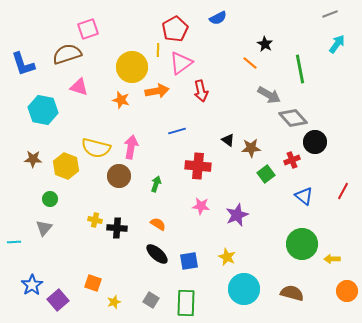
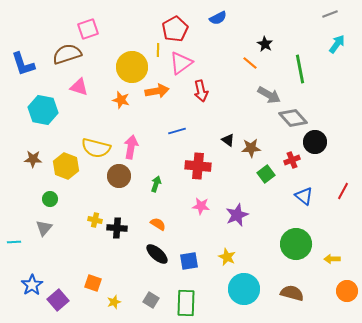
green circle at (302, 244): moved 6 px left
